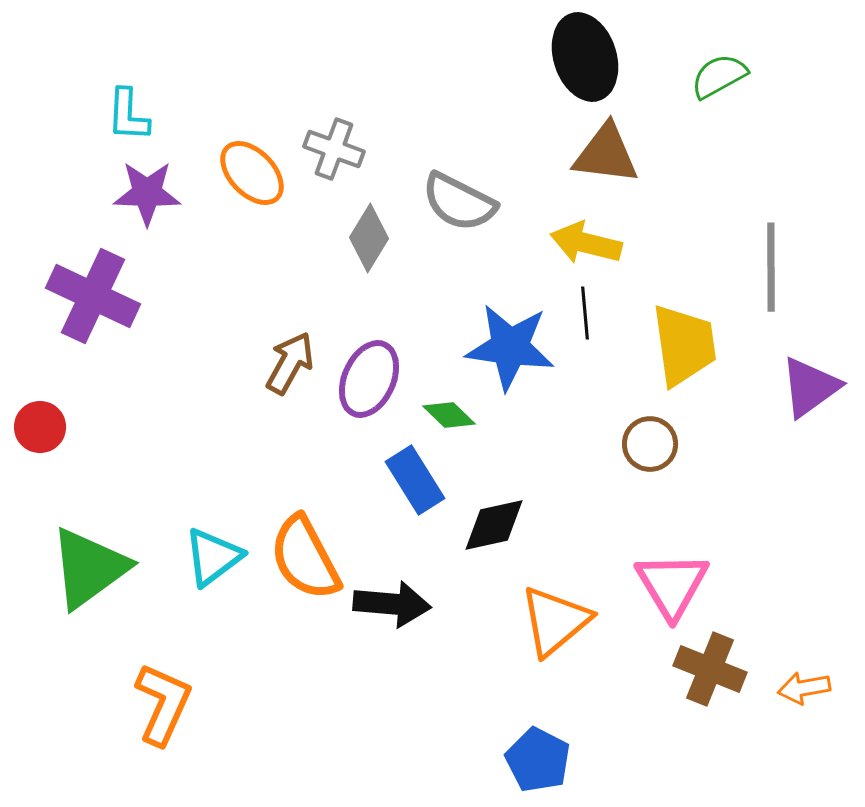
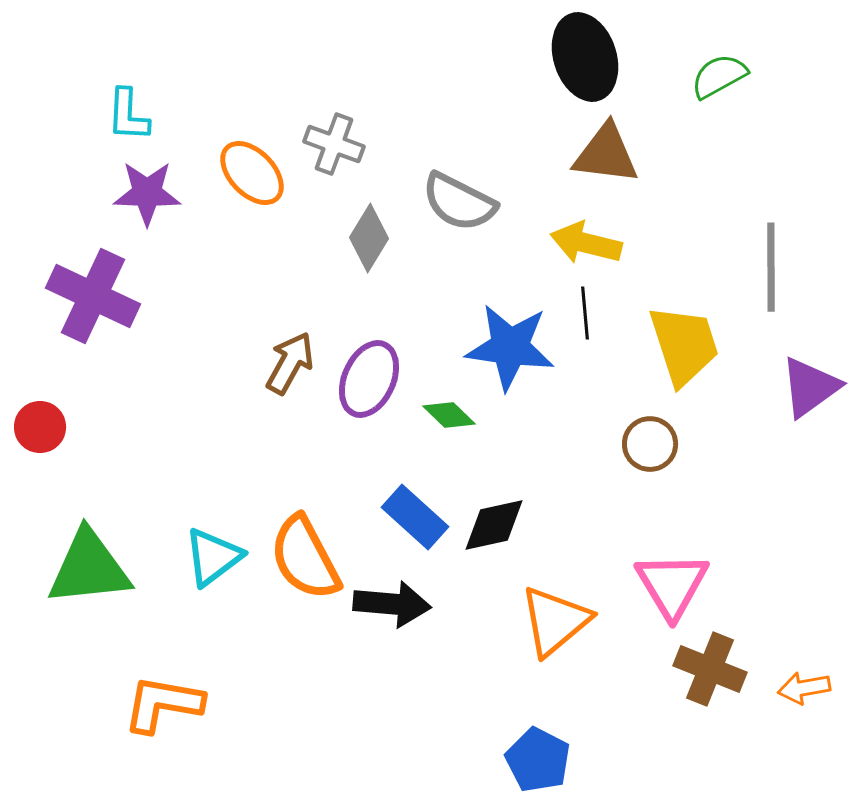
gray cross: moved 5 px up
yellow trapezoid: rotated 10 degrees counterclockwise
blue rectangle: moved 37 px down; rotated 16 degrees counterclockwise
green triangle: rotated 30 degrees clockwise
orange L-shape: rotated 104 degrees counterclockwise
